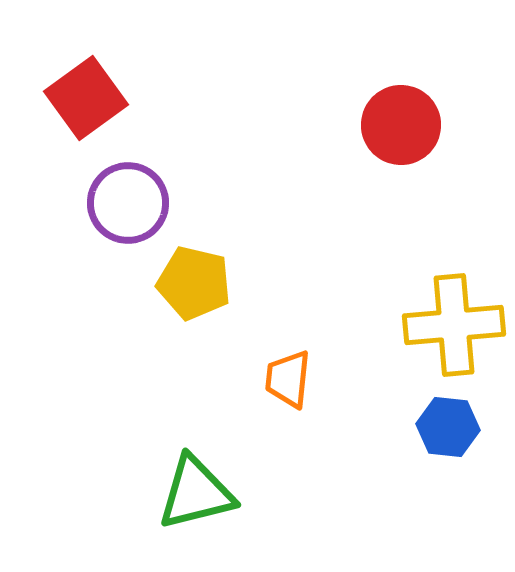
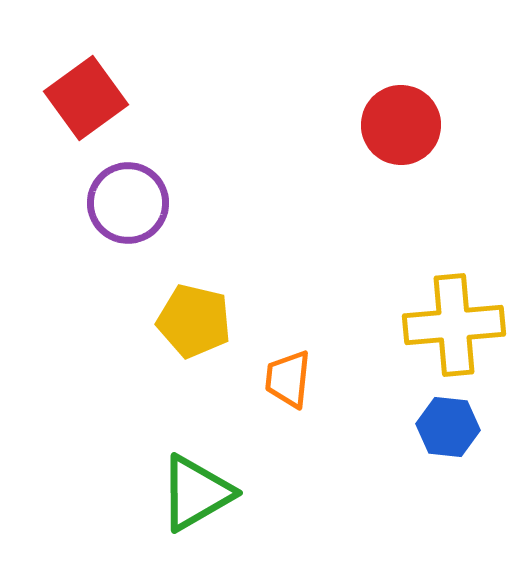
yellow pentagon: moved 38 px down
green triangle: rotated 16 degrees counterclockwise
